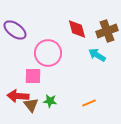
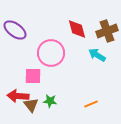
pink circle: moved 3 px right
orange line: moved 2 px right, 1 px down
